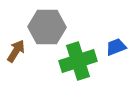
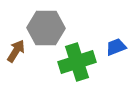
gray hexagon: moved 1 px left, 1 px down
green cross: moved 1 px left, 1 px down
